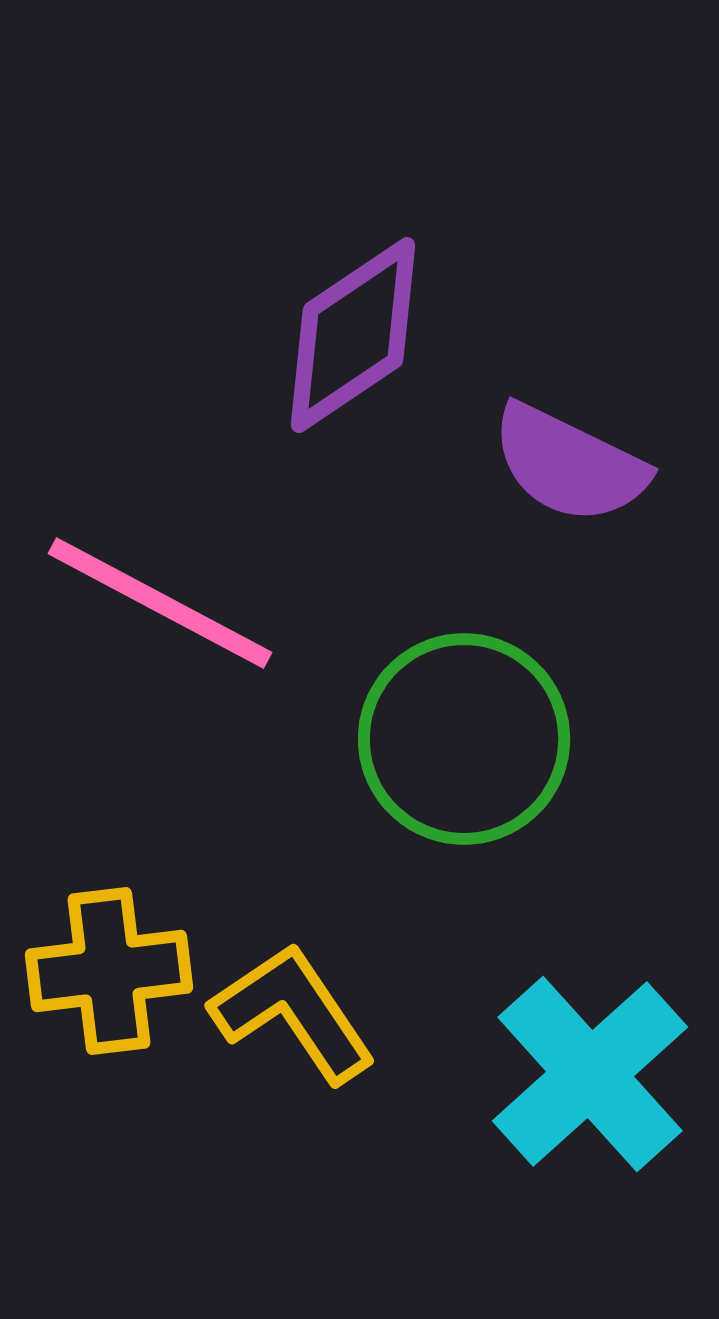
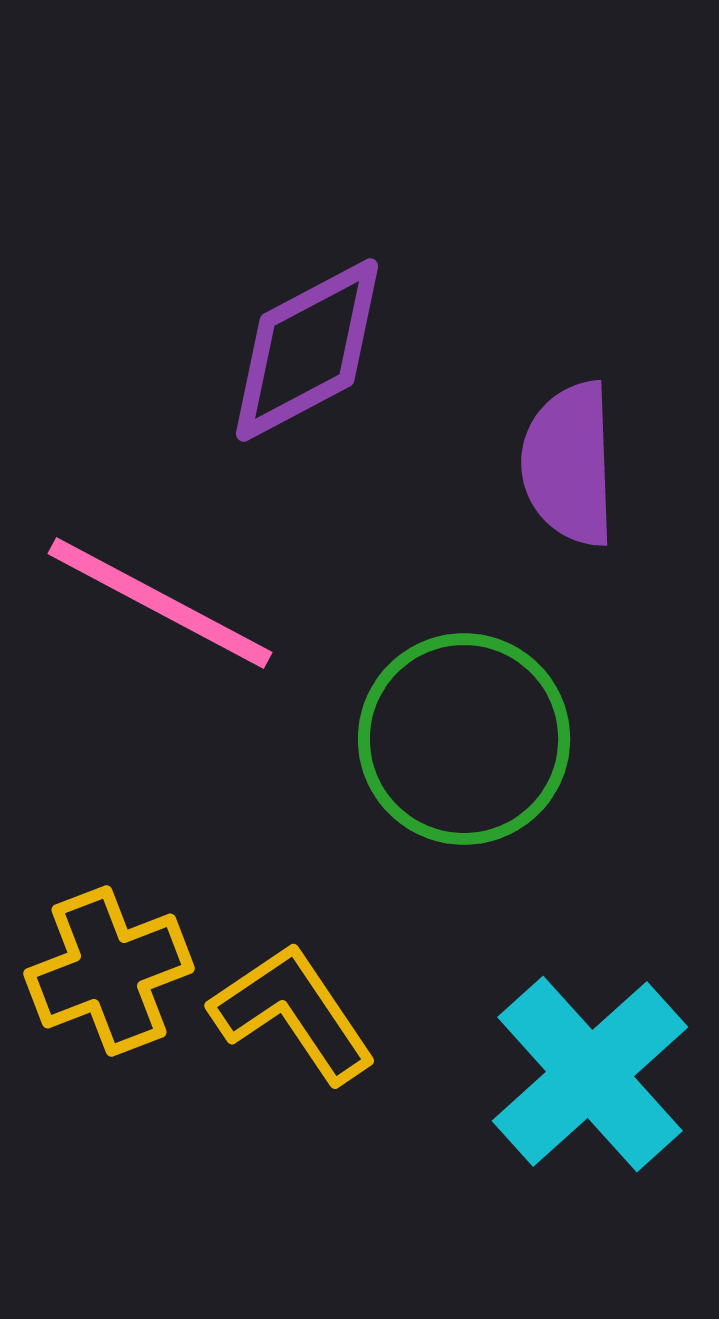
purple diamond: moved 46 px left, 15 px down; rotated 6 degrees clockwise
purple semicircle: rotated 62 degrees clockwise
yellow cross: rotated 14 degrees counterclockwise
